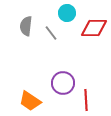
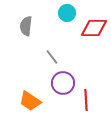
gray line: moved 1 px right, 24 px down
